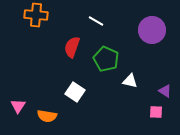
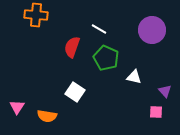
white line: moved 3 px right, 8 px down
green pentagon: moved 1 px up
white triangle: moved 4 px right, 4 px up
purple triangle: rotated 16 degrees clockwise
pink triangle: moved 1 px left, 1 px down
